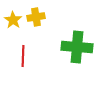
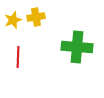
yellow star: rotated 18 degrees clockwise
red line: moved 5 px left, 1 px down
